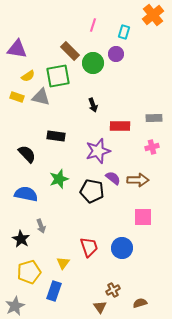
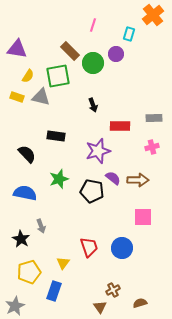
cyan rectangle: moved 5 px right, 2 px down
yellow semicircle: rotated 24 degrees counterclockwise
blue semicircle: moved 1 px left, 1 px up
